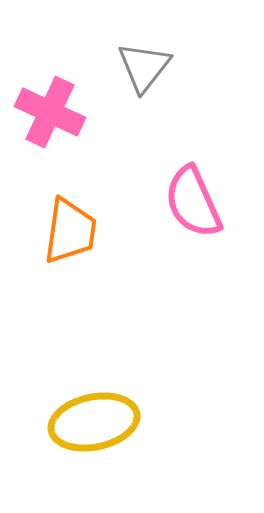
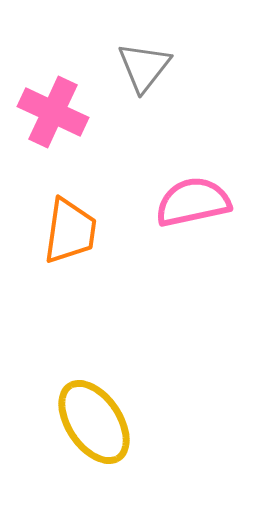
pink cross: moved 3 px right
pink semicircle: rotated 102 degrees clockwise
yellow ellipse: rotated 68 degrees clockwise
